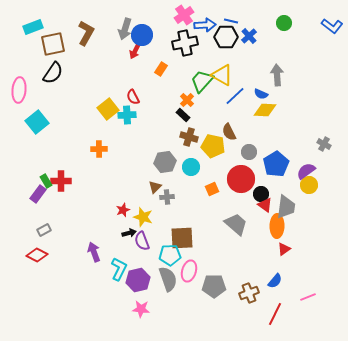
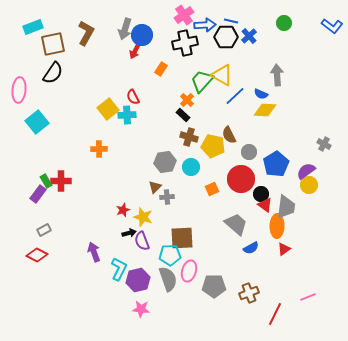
brown semicircle at (229, 132): moved 3 px down
blue semicircle at (275, 281): moved 24 px left, 33 px up; rotated 21 degrees clockwise
